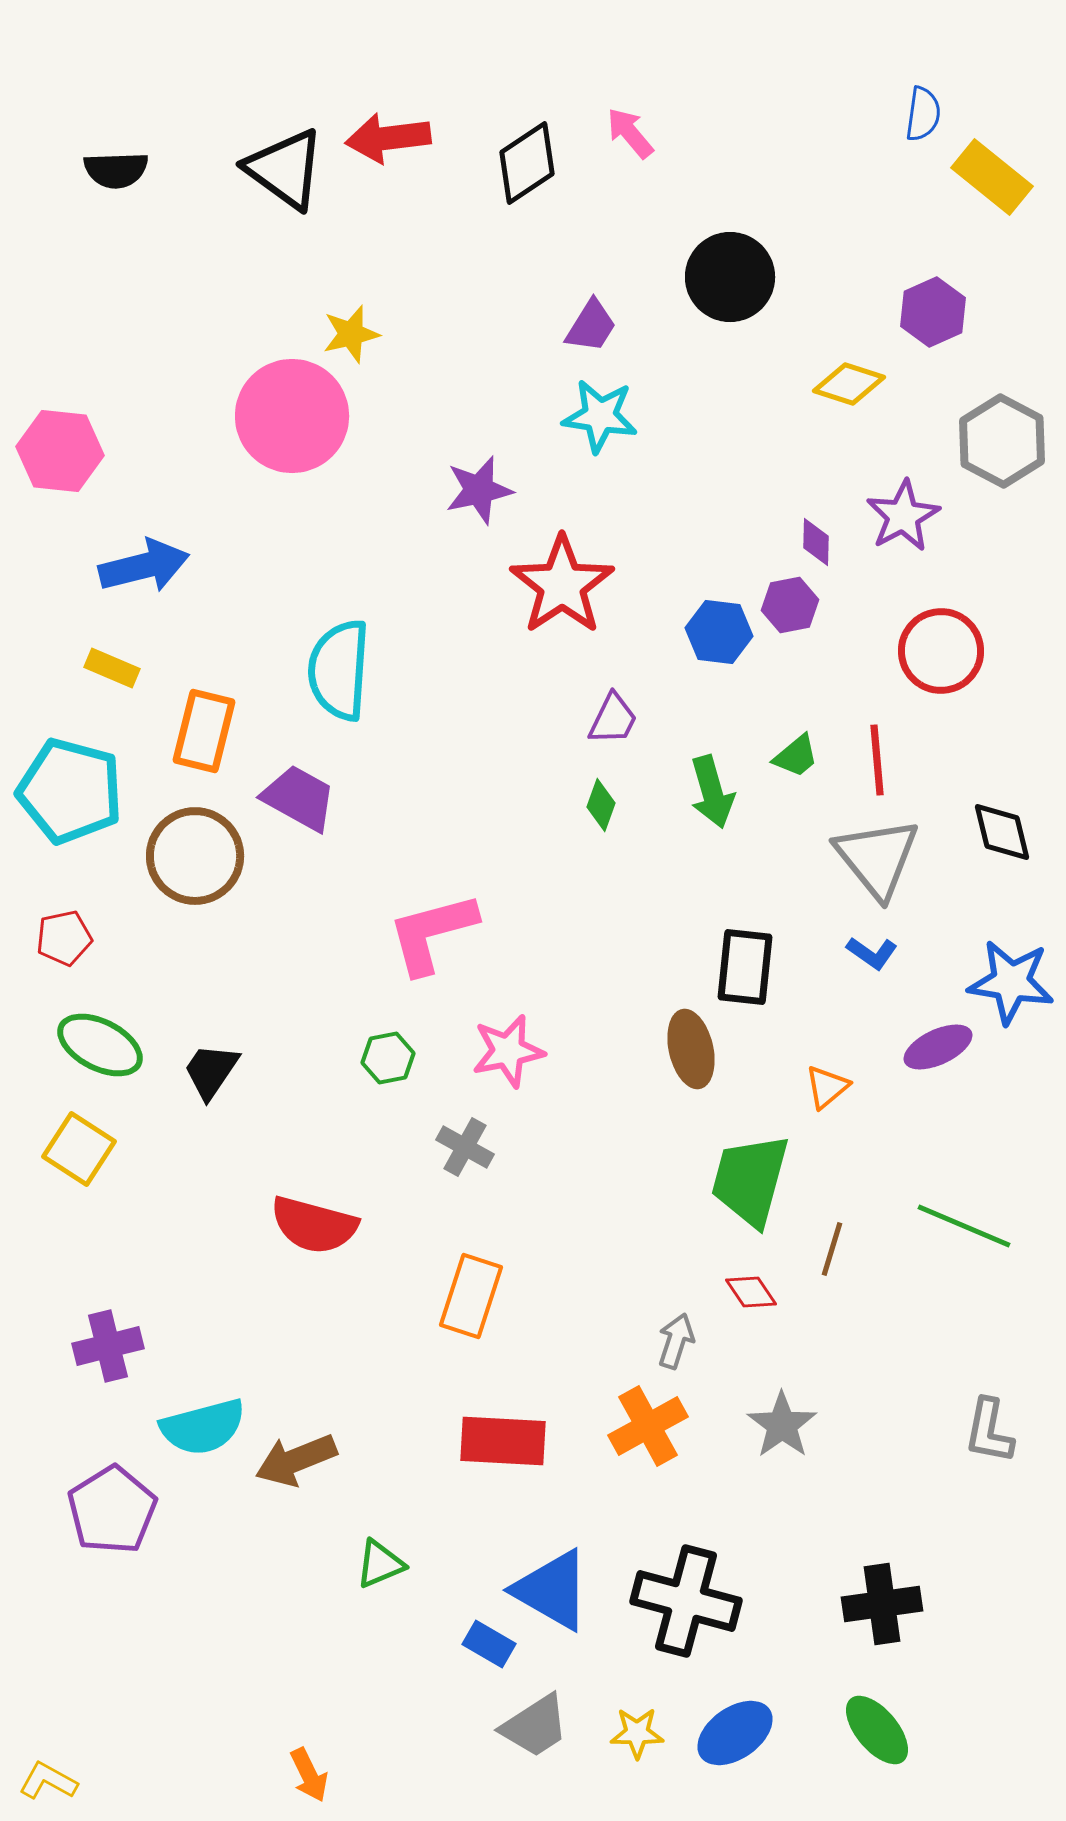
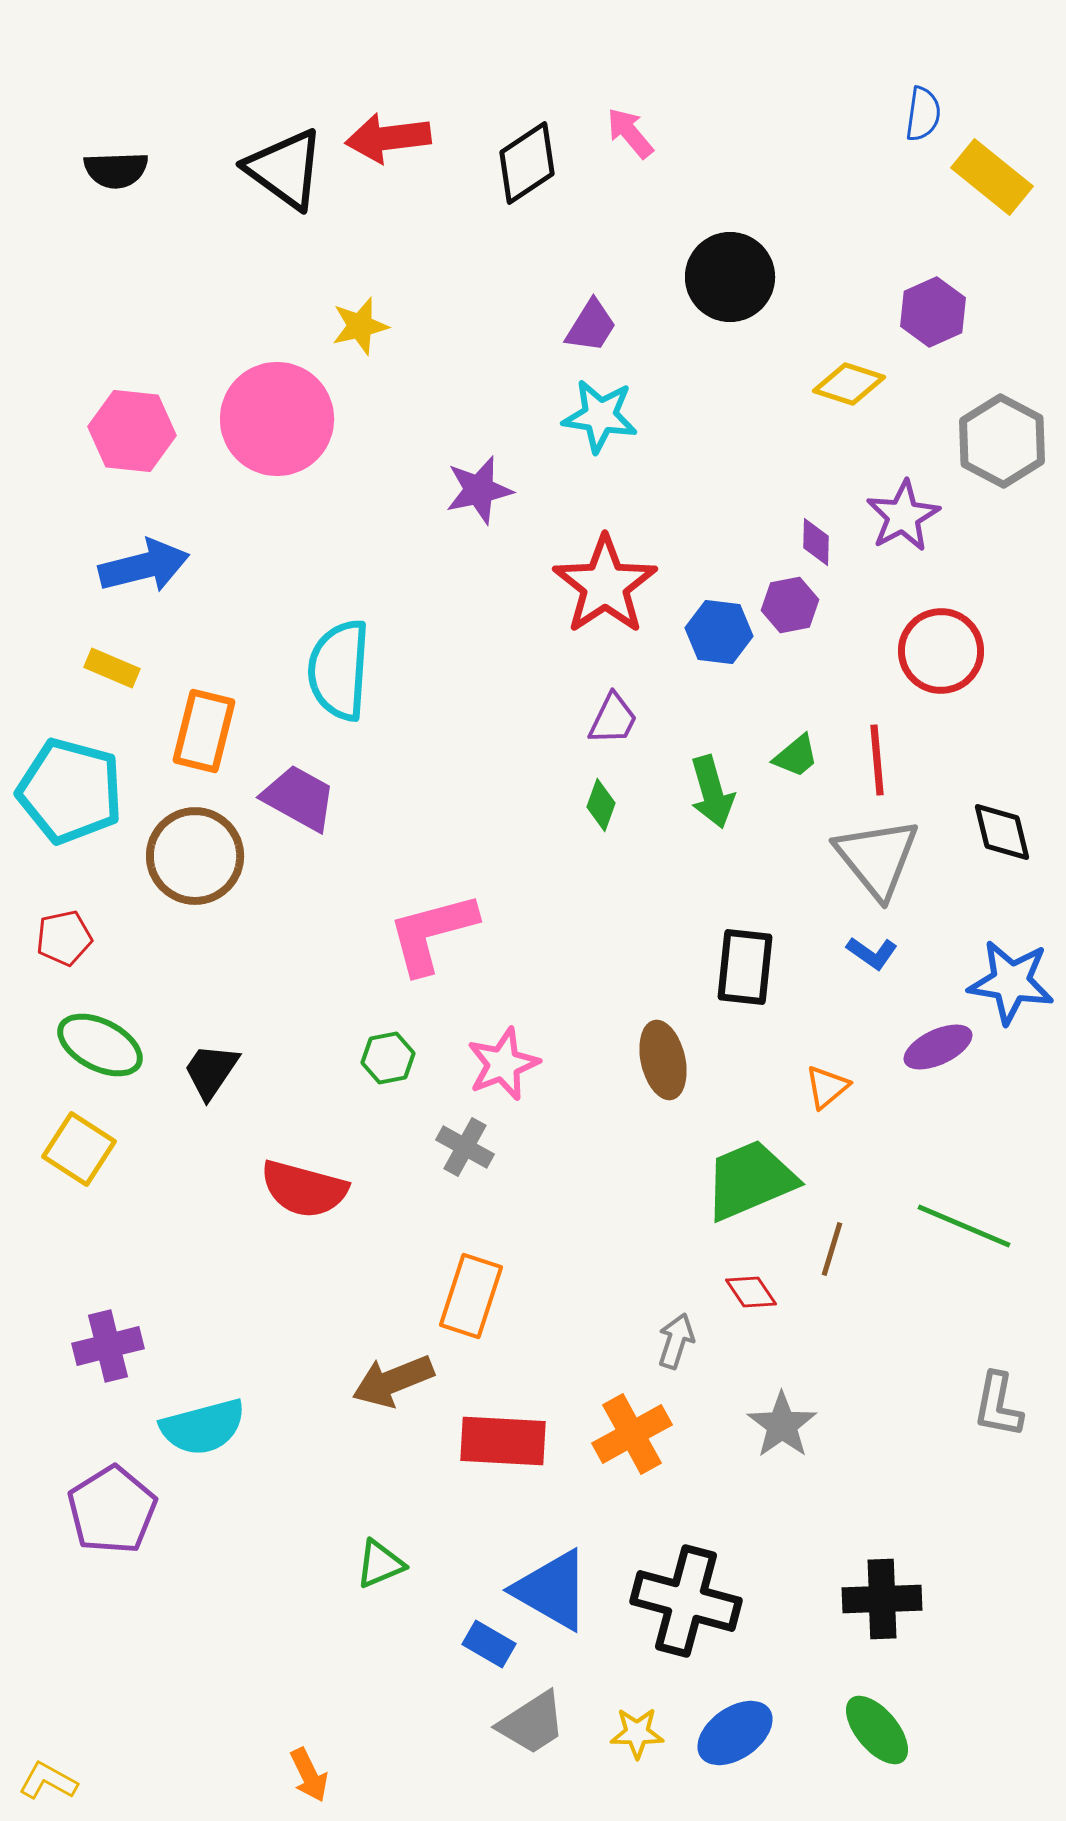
yellow star at (351, 334): moved 9 px right, 8 px up
pink circle at (292, 416): moved 15 px left, 3 px down
pink hexagon at (60, 451): moved 72 px right, 20 px up
red star at (562, 585): moved 43 px right
brown ellipse at (691, 1049): moved 28 px left, 11 px down
pink star at (508, 1051): moved 5 px left, 13 px down; rotated 10 degrees counterclockwise
green trapezoid at (750, 1180): rotated 52 degrees clockwise
red semicircle at (314, 1225): moved 10 px left, 36 px up
orange cross at (648, 1426): moved 16 px left, 8 px down
gray L-shape at (989, 1431): moved 9 px right, 26 px up
brown arrow at (296, 1460): moved 97 px right, 79 px up
black cross at (882, 1604): moved 5 px up; rotated 6 degrees clockwise
gray trapezoid at (535, 1726): moved 3 px left, 3 px up
